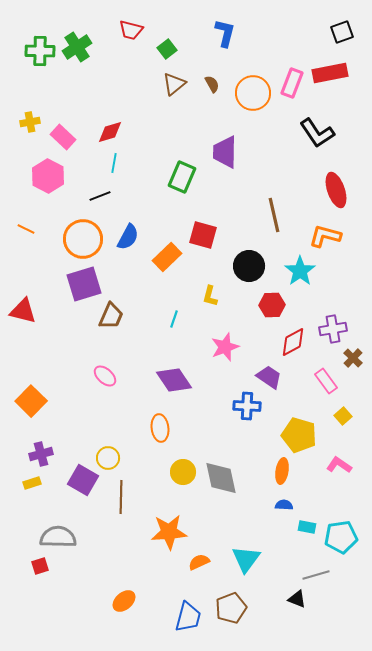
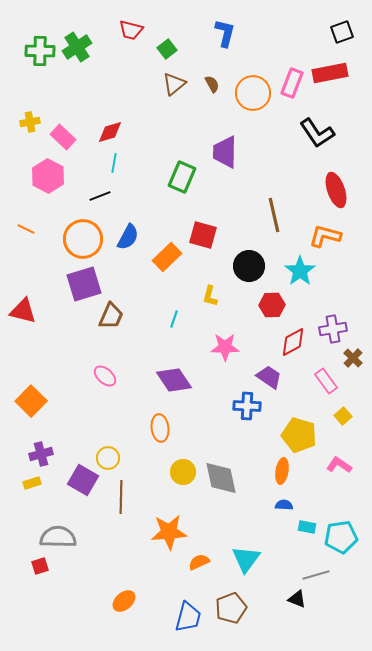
pink star at (225, 347): rotated 20 degrees clockwise
